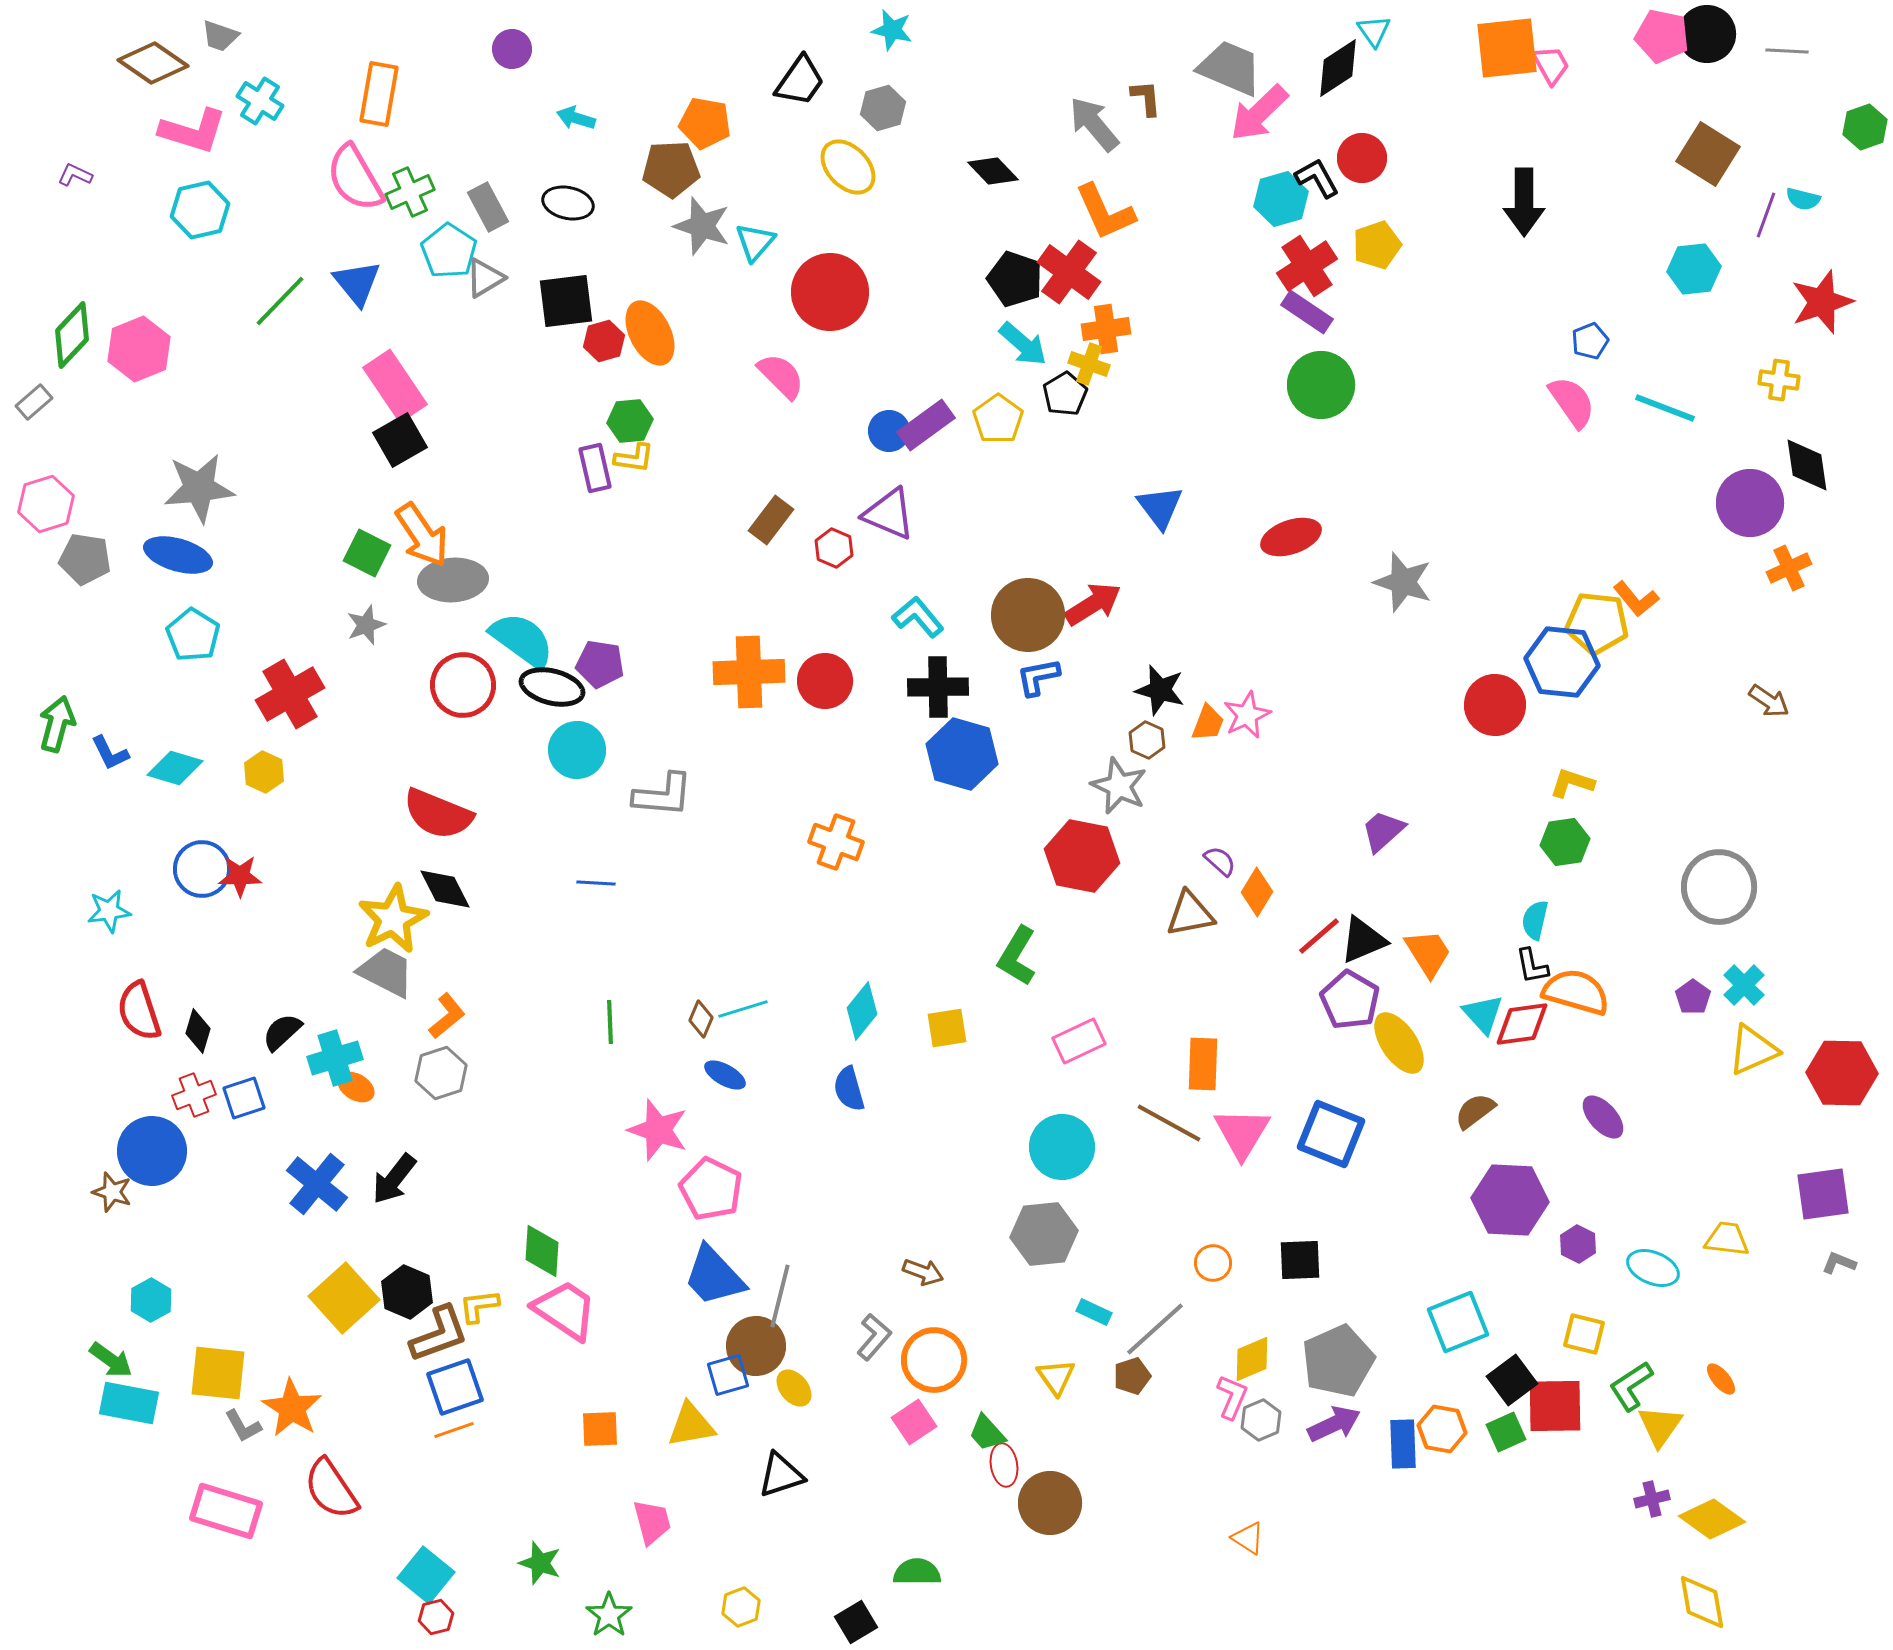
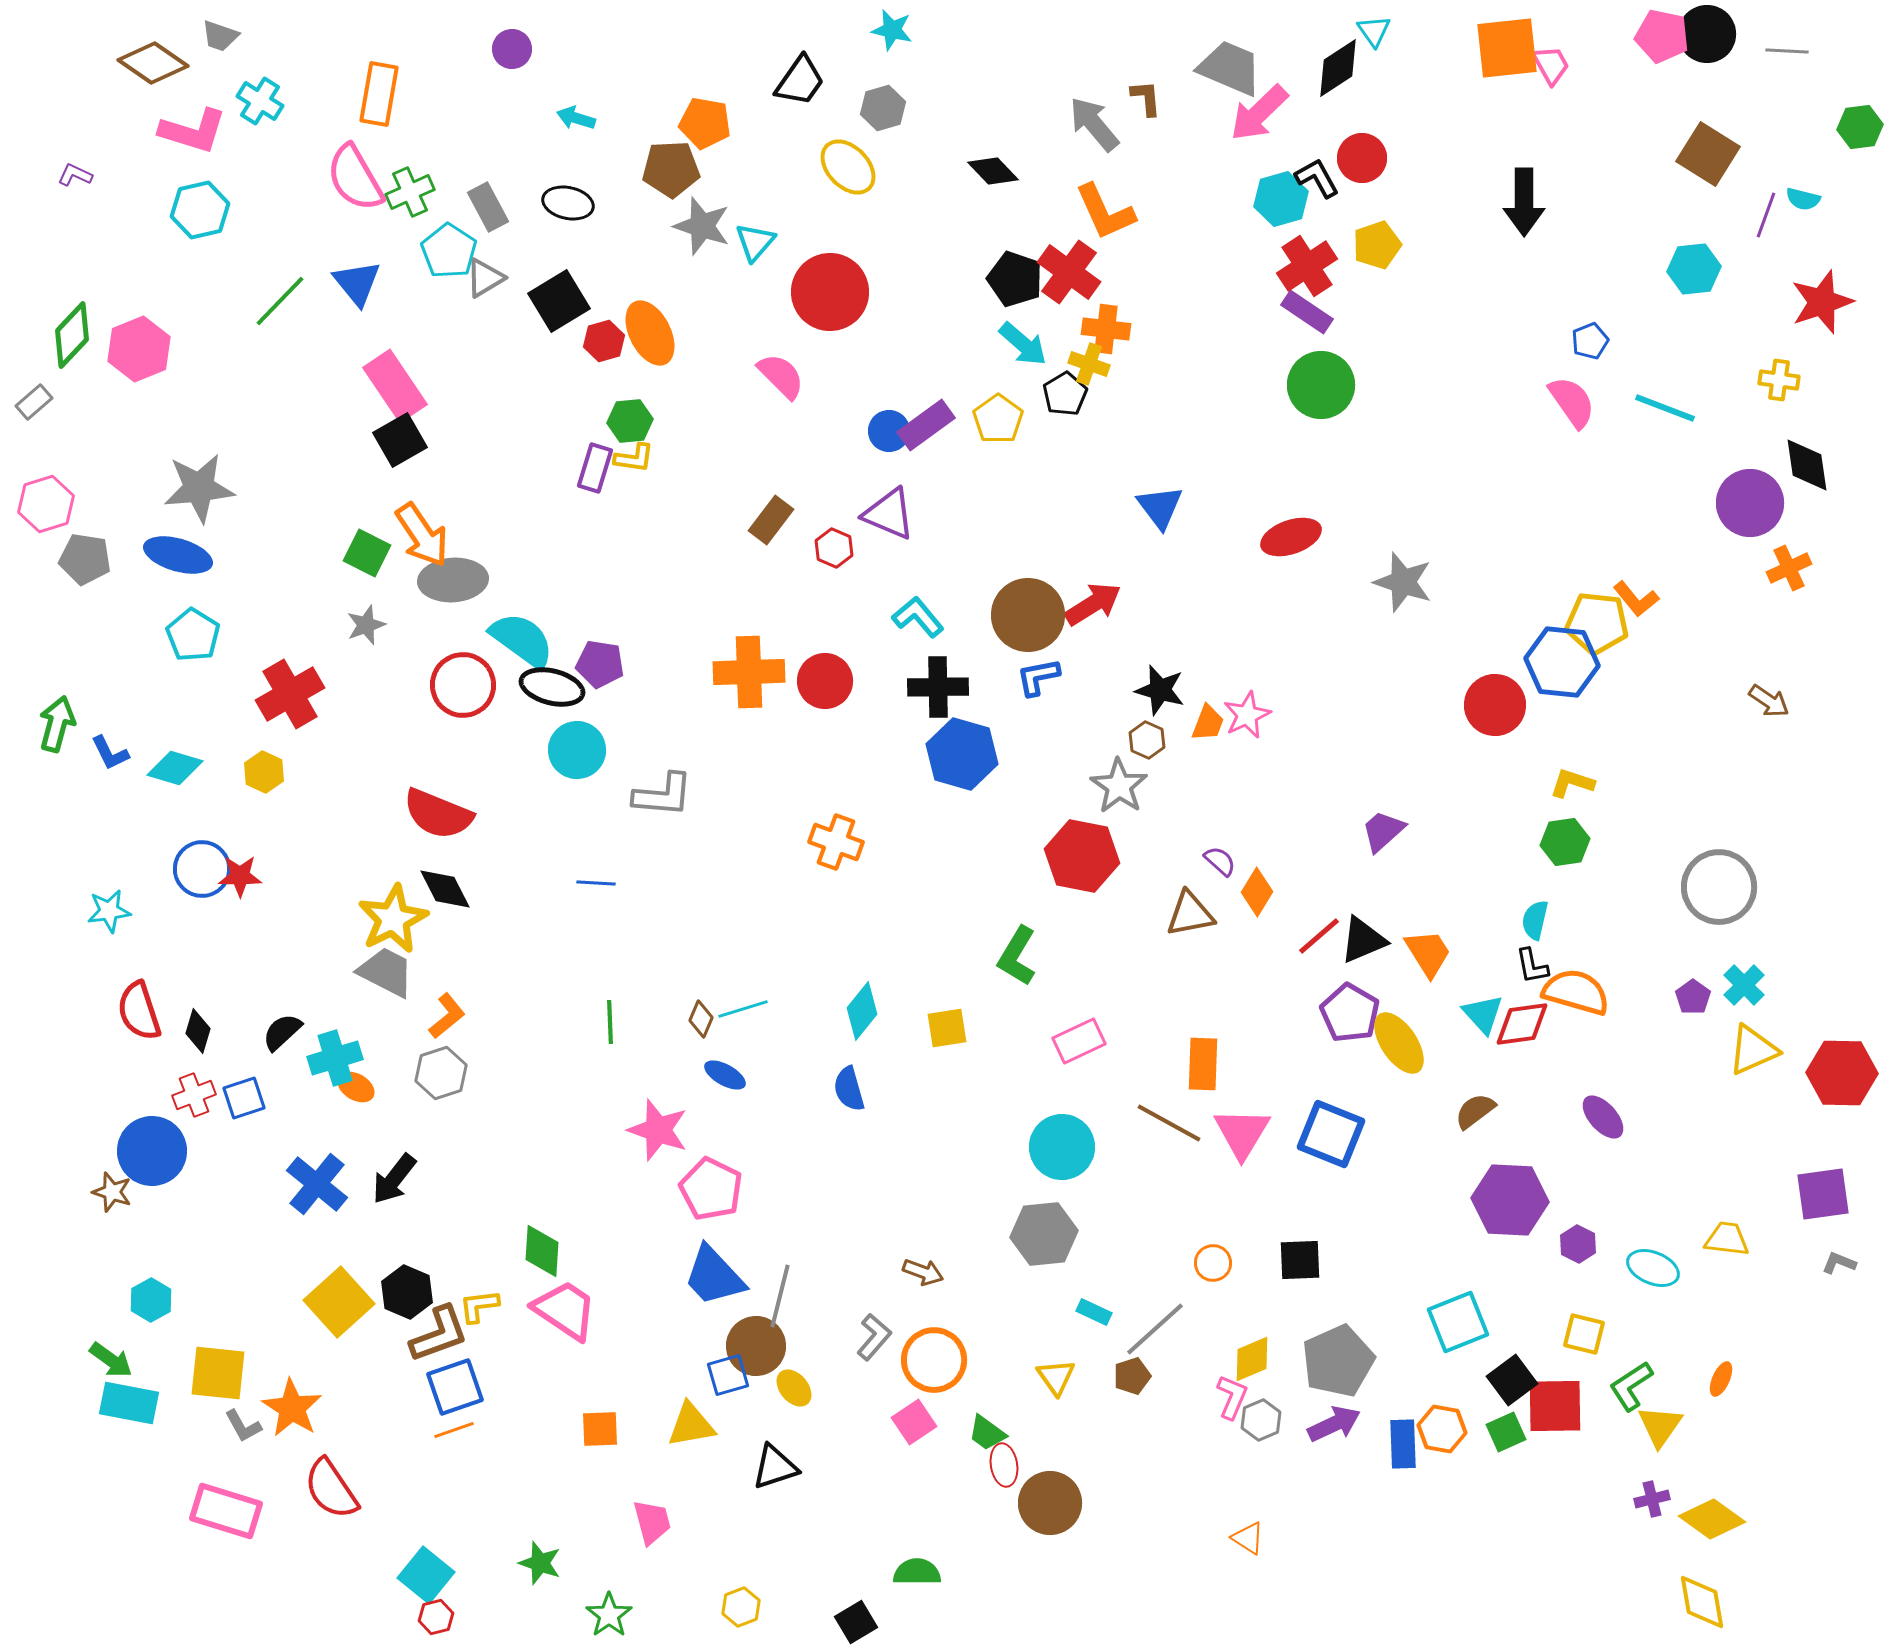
green hexagon at (1865, 127): moved 5 px left; rotated 12 degrees clockwise
black square at (566, 301): moved 7 px left; rotated 24 degrees counterclockwise
orange cross at (1106, 329): rotated 15 degrees clockwise
purple rectangle at (595, 468): rotated 30 degrees clockwise
gray star at (1119, 786): rotated 10 degrees clockwise
purple pentagon at (1350, 1000): moved 13 px down
yellow square at (344, 1298): moved 5 px left, 4 px down
orange ellipse at (1721, 1379): rotated 64 degrees clockwise
green trapezoid at (987, 1433): rotated 12 degrees counterclockwise
black triangle at (781, 1475): moved 6 px left, 8 px up
